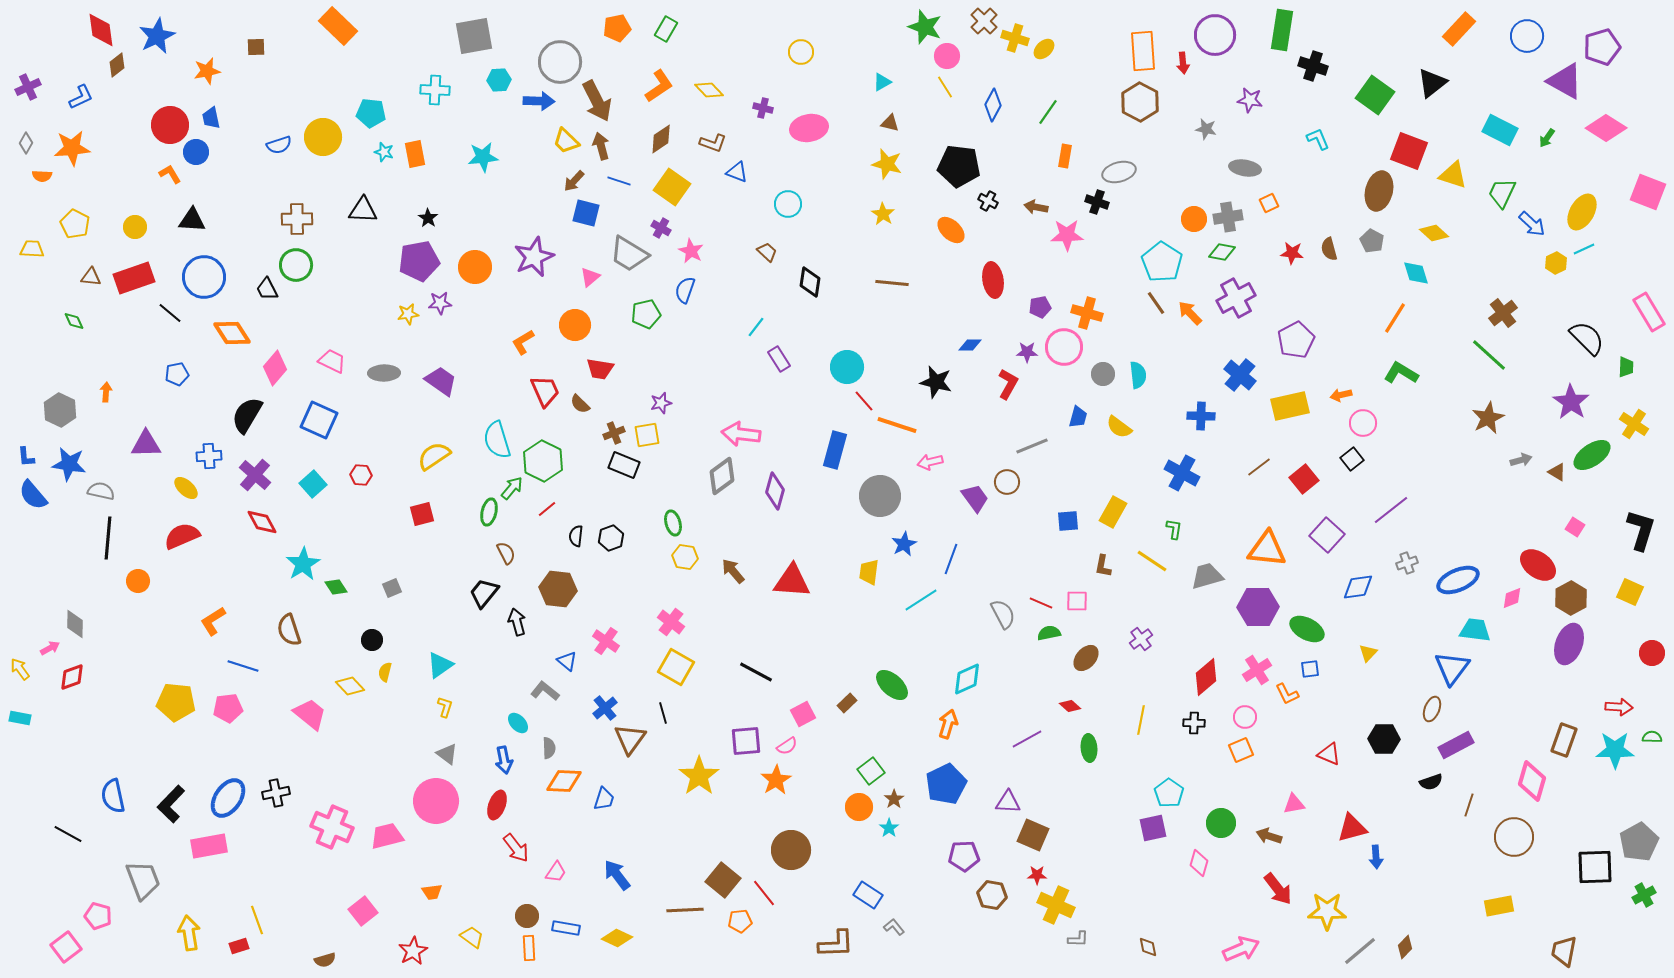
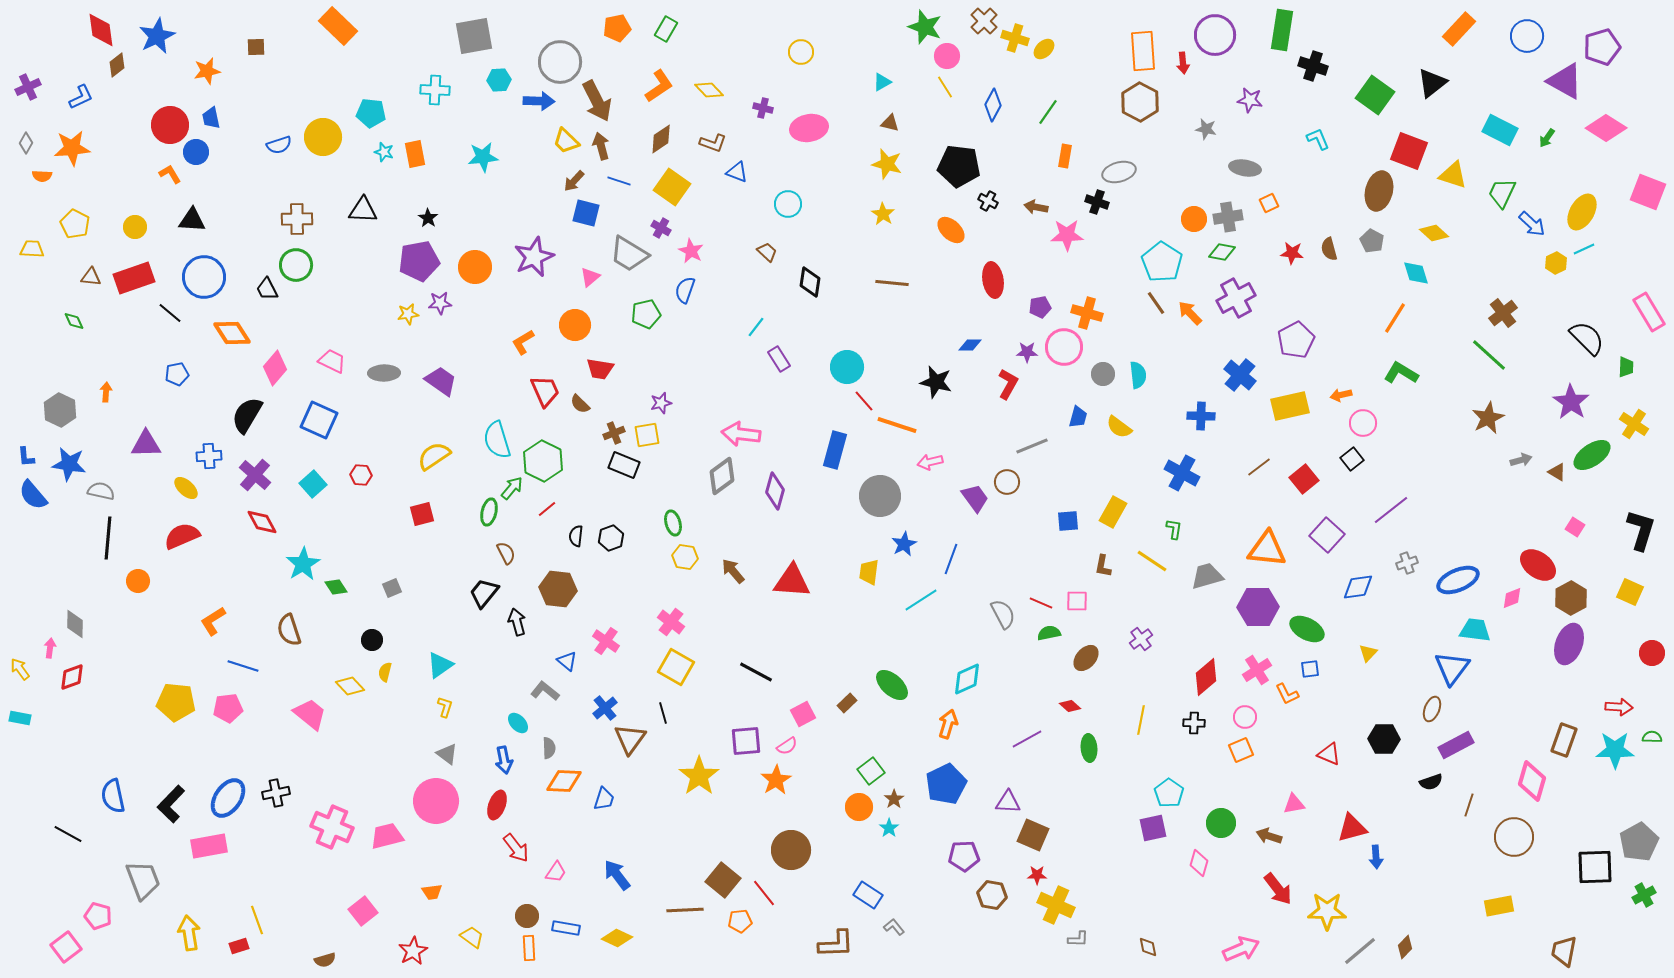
pink arrow at (50, 648): rotated 54 degrees counterclockwise
